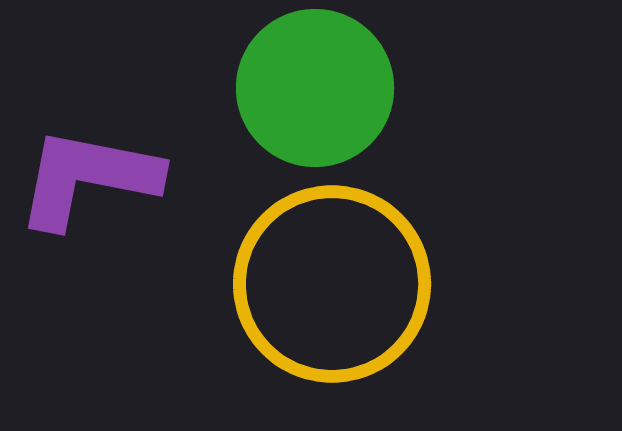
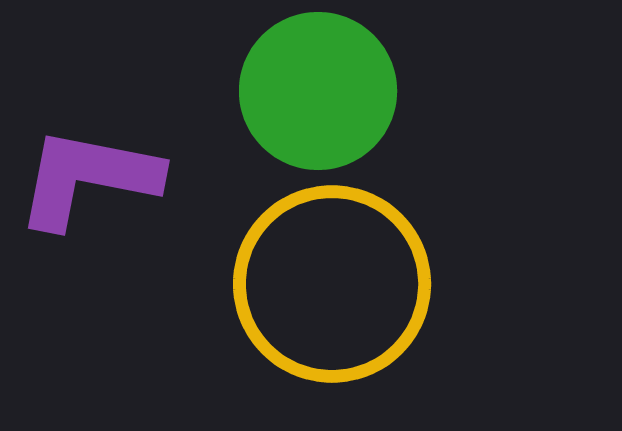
green circle: moved 3 px right, 3 px down
